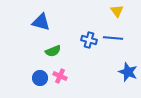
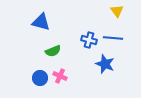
blue star: moved 23 px left, 8 px up
